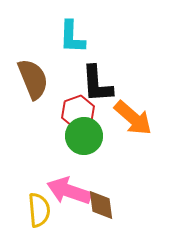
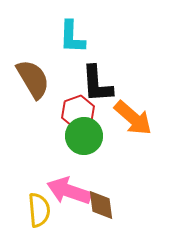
brown semicircle: rotated 9 degrees counterclockwise
